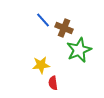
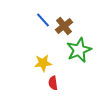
brown cross: moved 2 px up; rotated 30 degrees clockwise
yellow star: moved 2 px right, 2 px up
